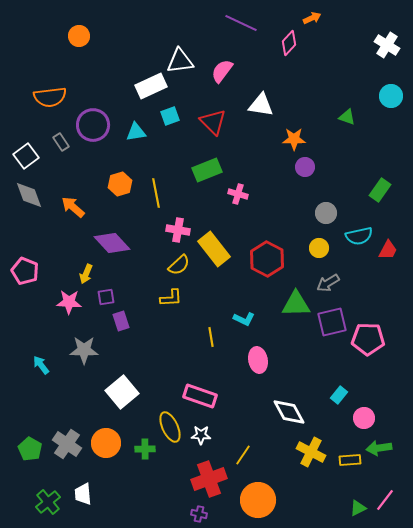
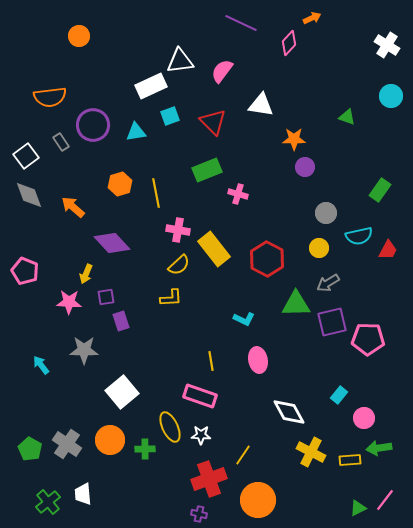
yellow line at (211, 337): moved 24 px down
orange circle at (106, 443): moved 4 px right, 3 px up
